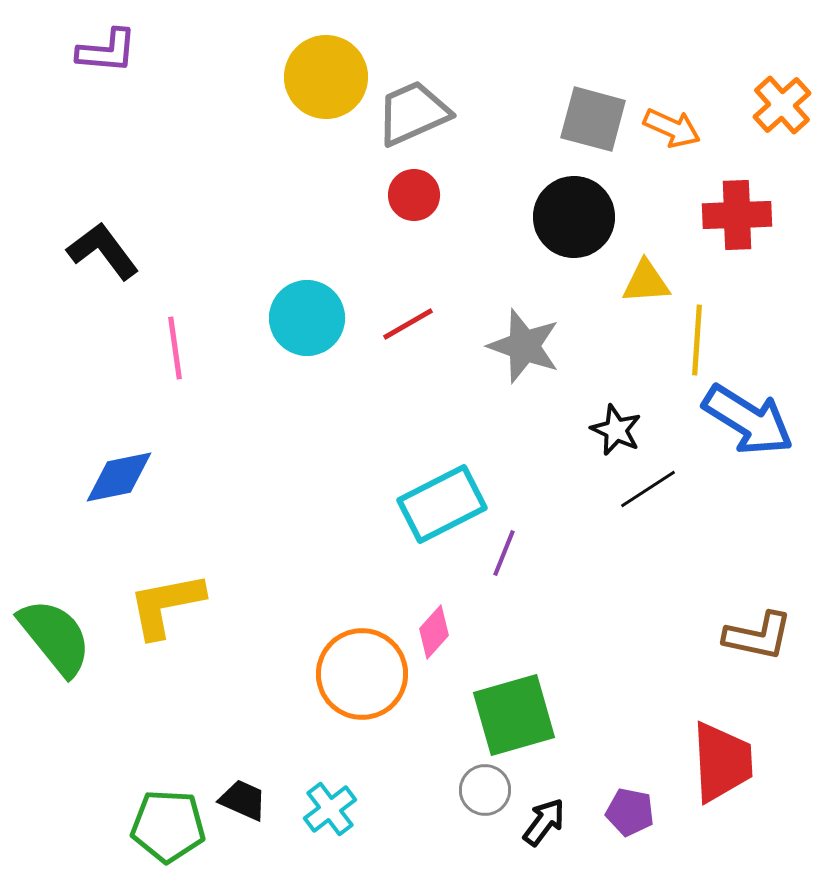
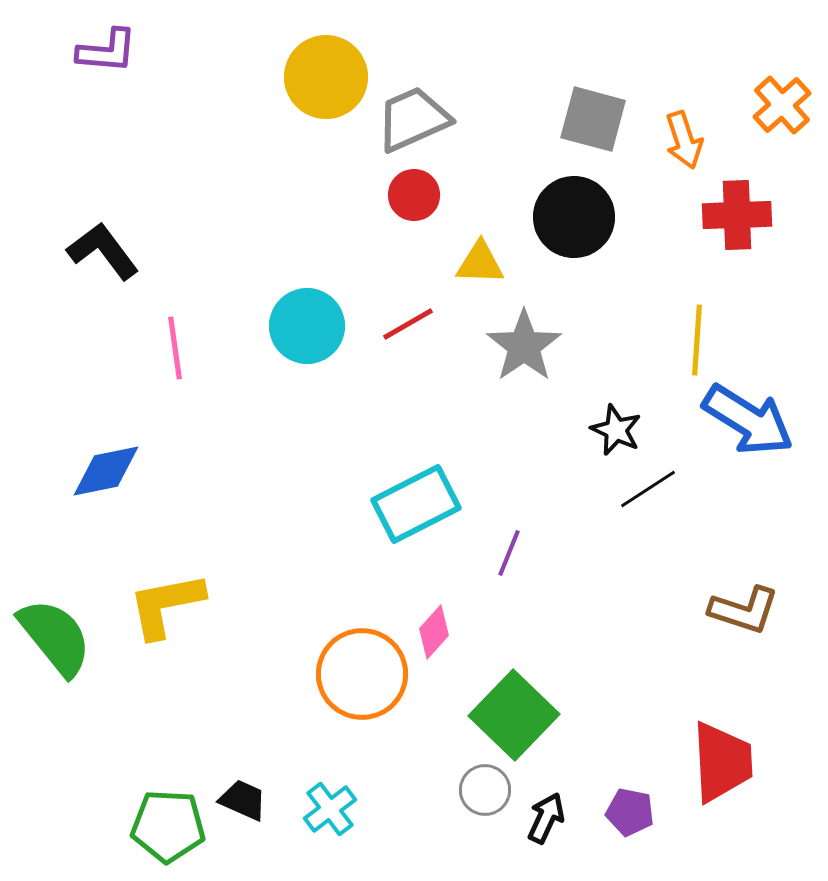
gray trapezoid: moved 6 px down
orange arrow: moved 12 px right, 12 px down; rotated 48 degrees clockwise
yellow triangle: moved 166 px left, 19 px up; rotated 6 degrees clockwise
cyan circle: moved 8 px down
gray star: rotated 18 degrees clockwise
blue diamond: moved 13 px left, 6 px up
cyan rectangle: moved 26 px left
purple line: moved 5 px right
brown L-shape: moved 14 px left, 26 px up; rotated 6 degrees clockwise
green square: rotated 30 degrees counterclockwise
black arrow: moved 2 px right, 4 px up; rotated 12 degrees counterclockwise
